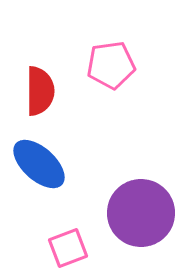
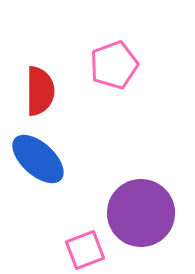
pink pentagon: moved 3 px right; rotated 12 degrees counterclockwise
blue ellipse: moved 1 px left, 5 px up
pink square: moved 17 px right, 2 px down
